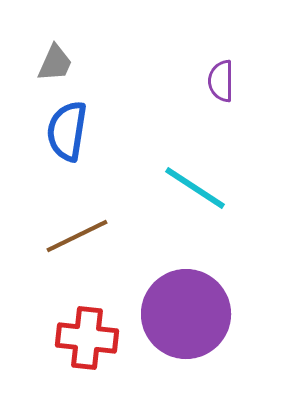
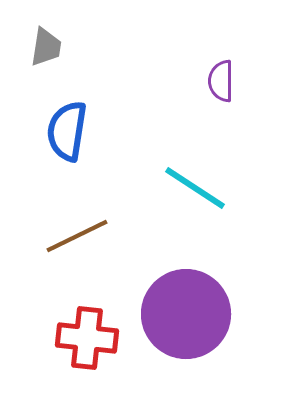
gray trapezoid: moved 9 px left, 16 px up; rotated 15 degrees counterclockwise
